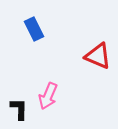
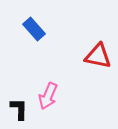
blue rectangle: rotated 15 degrees counterclockwise
red triangle: rotated 12 degrees counterclockwise
